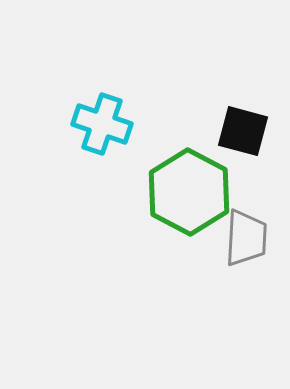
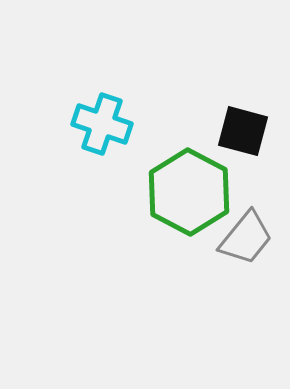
gray trapezoid: rotated 36 degrees clockwise
